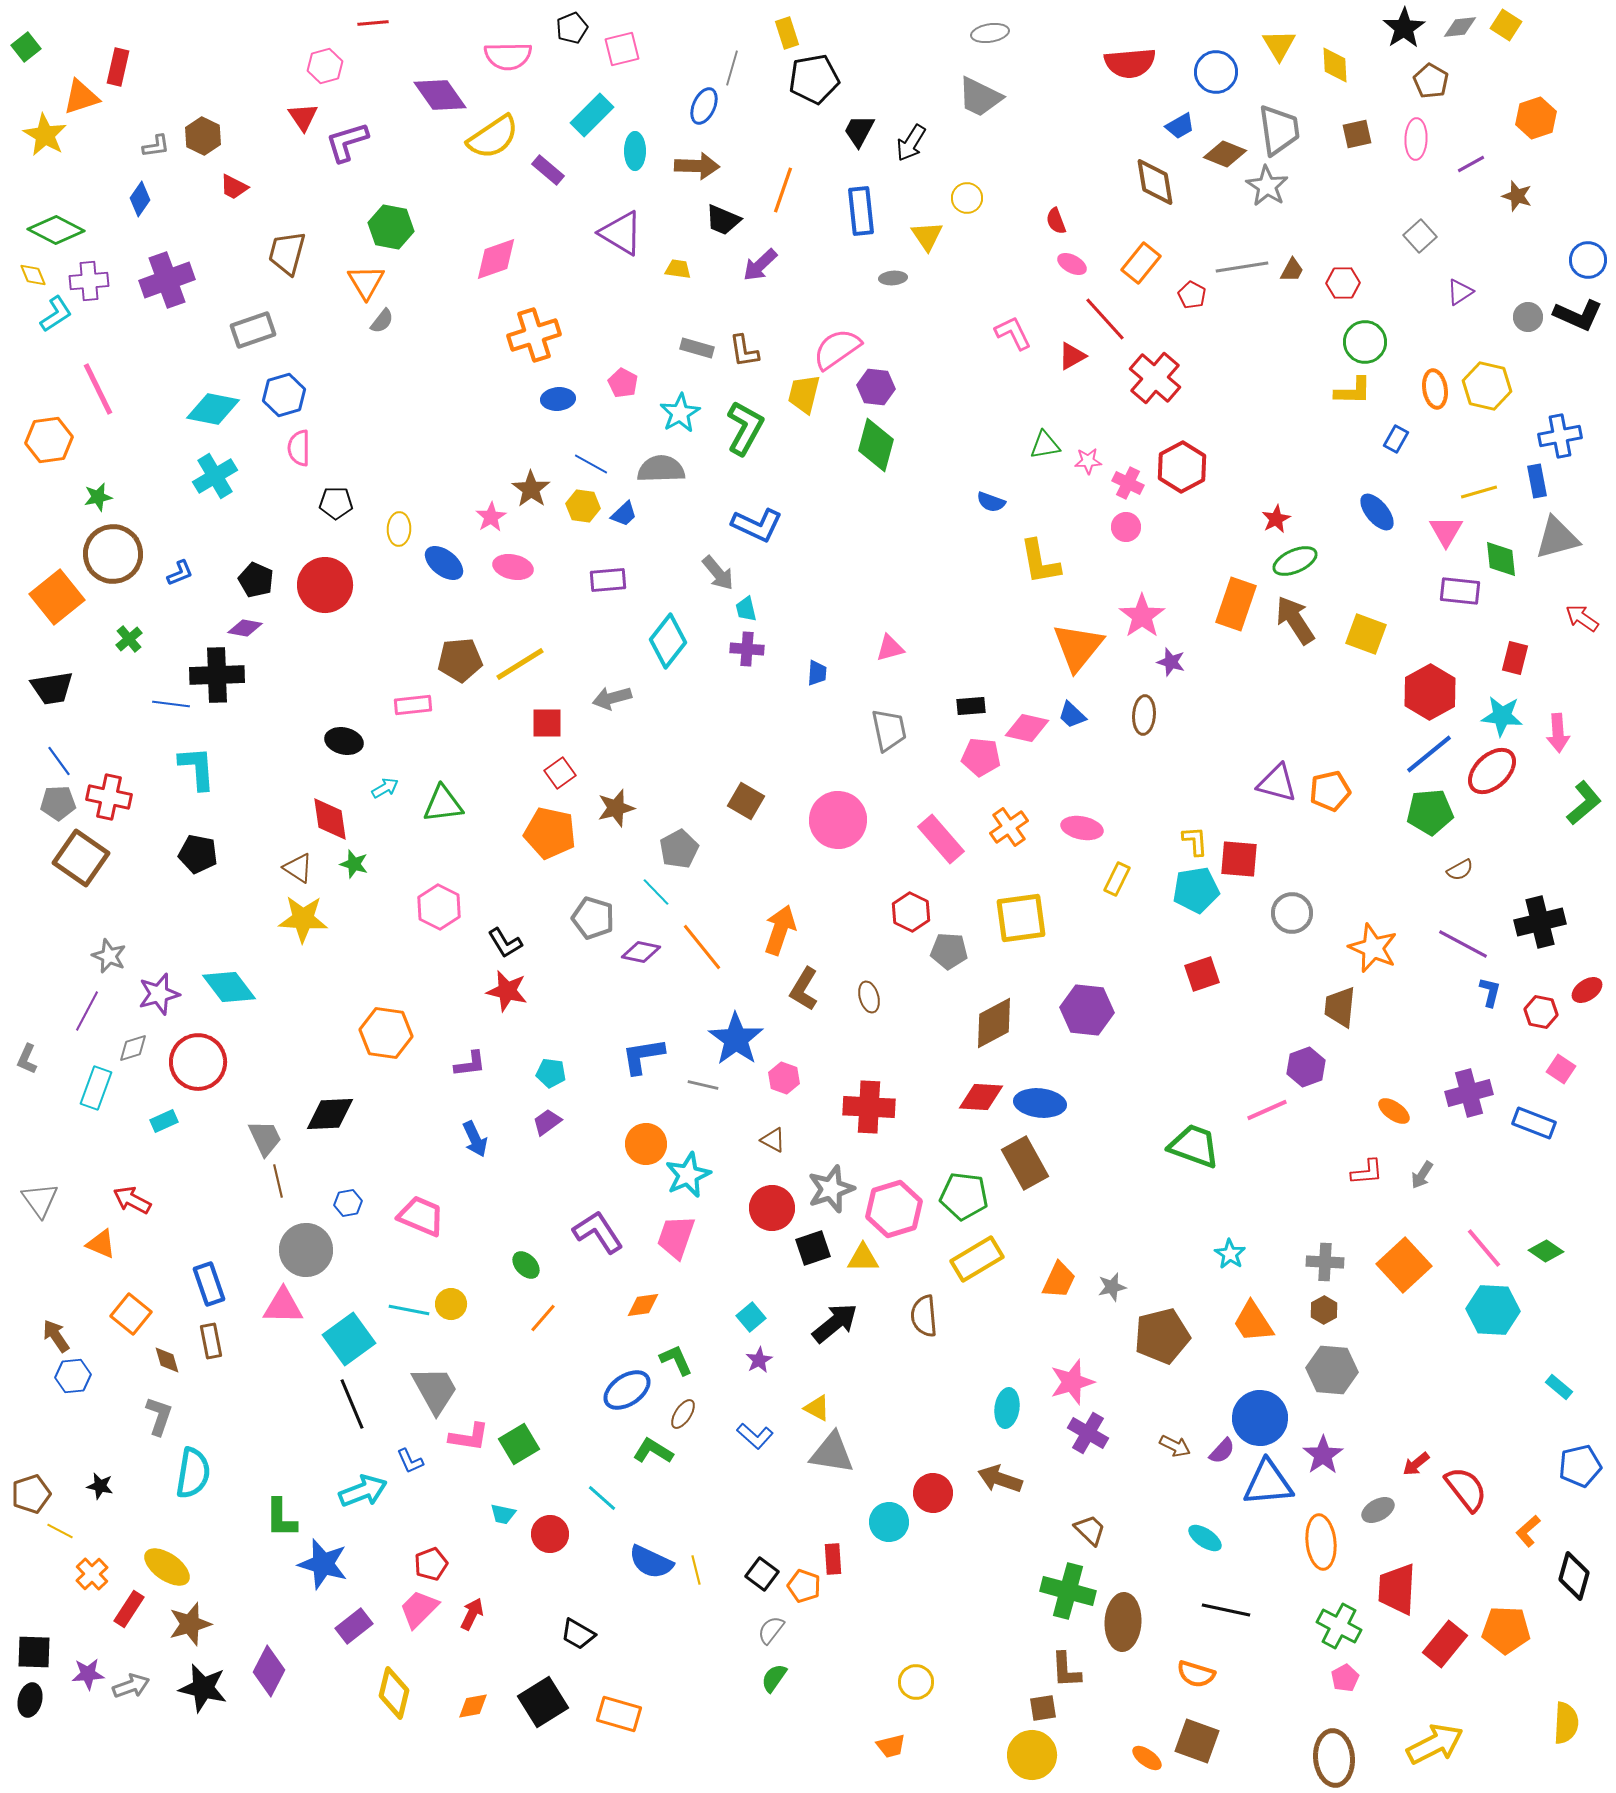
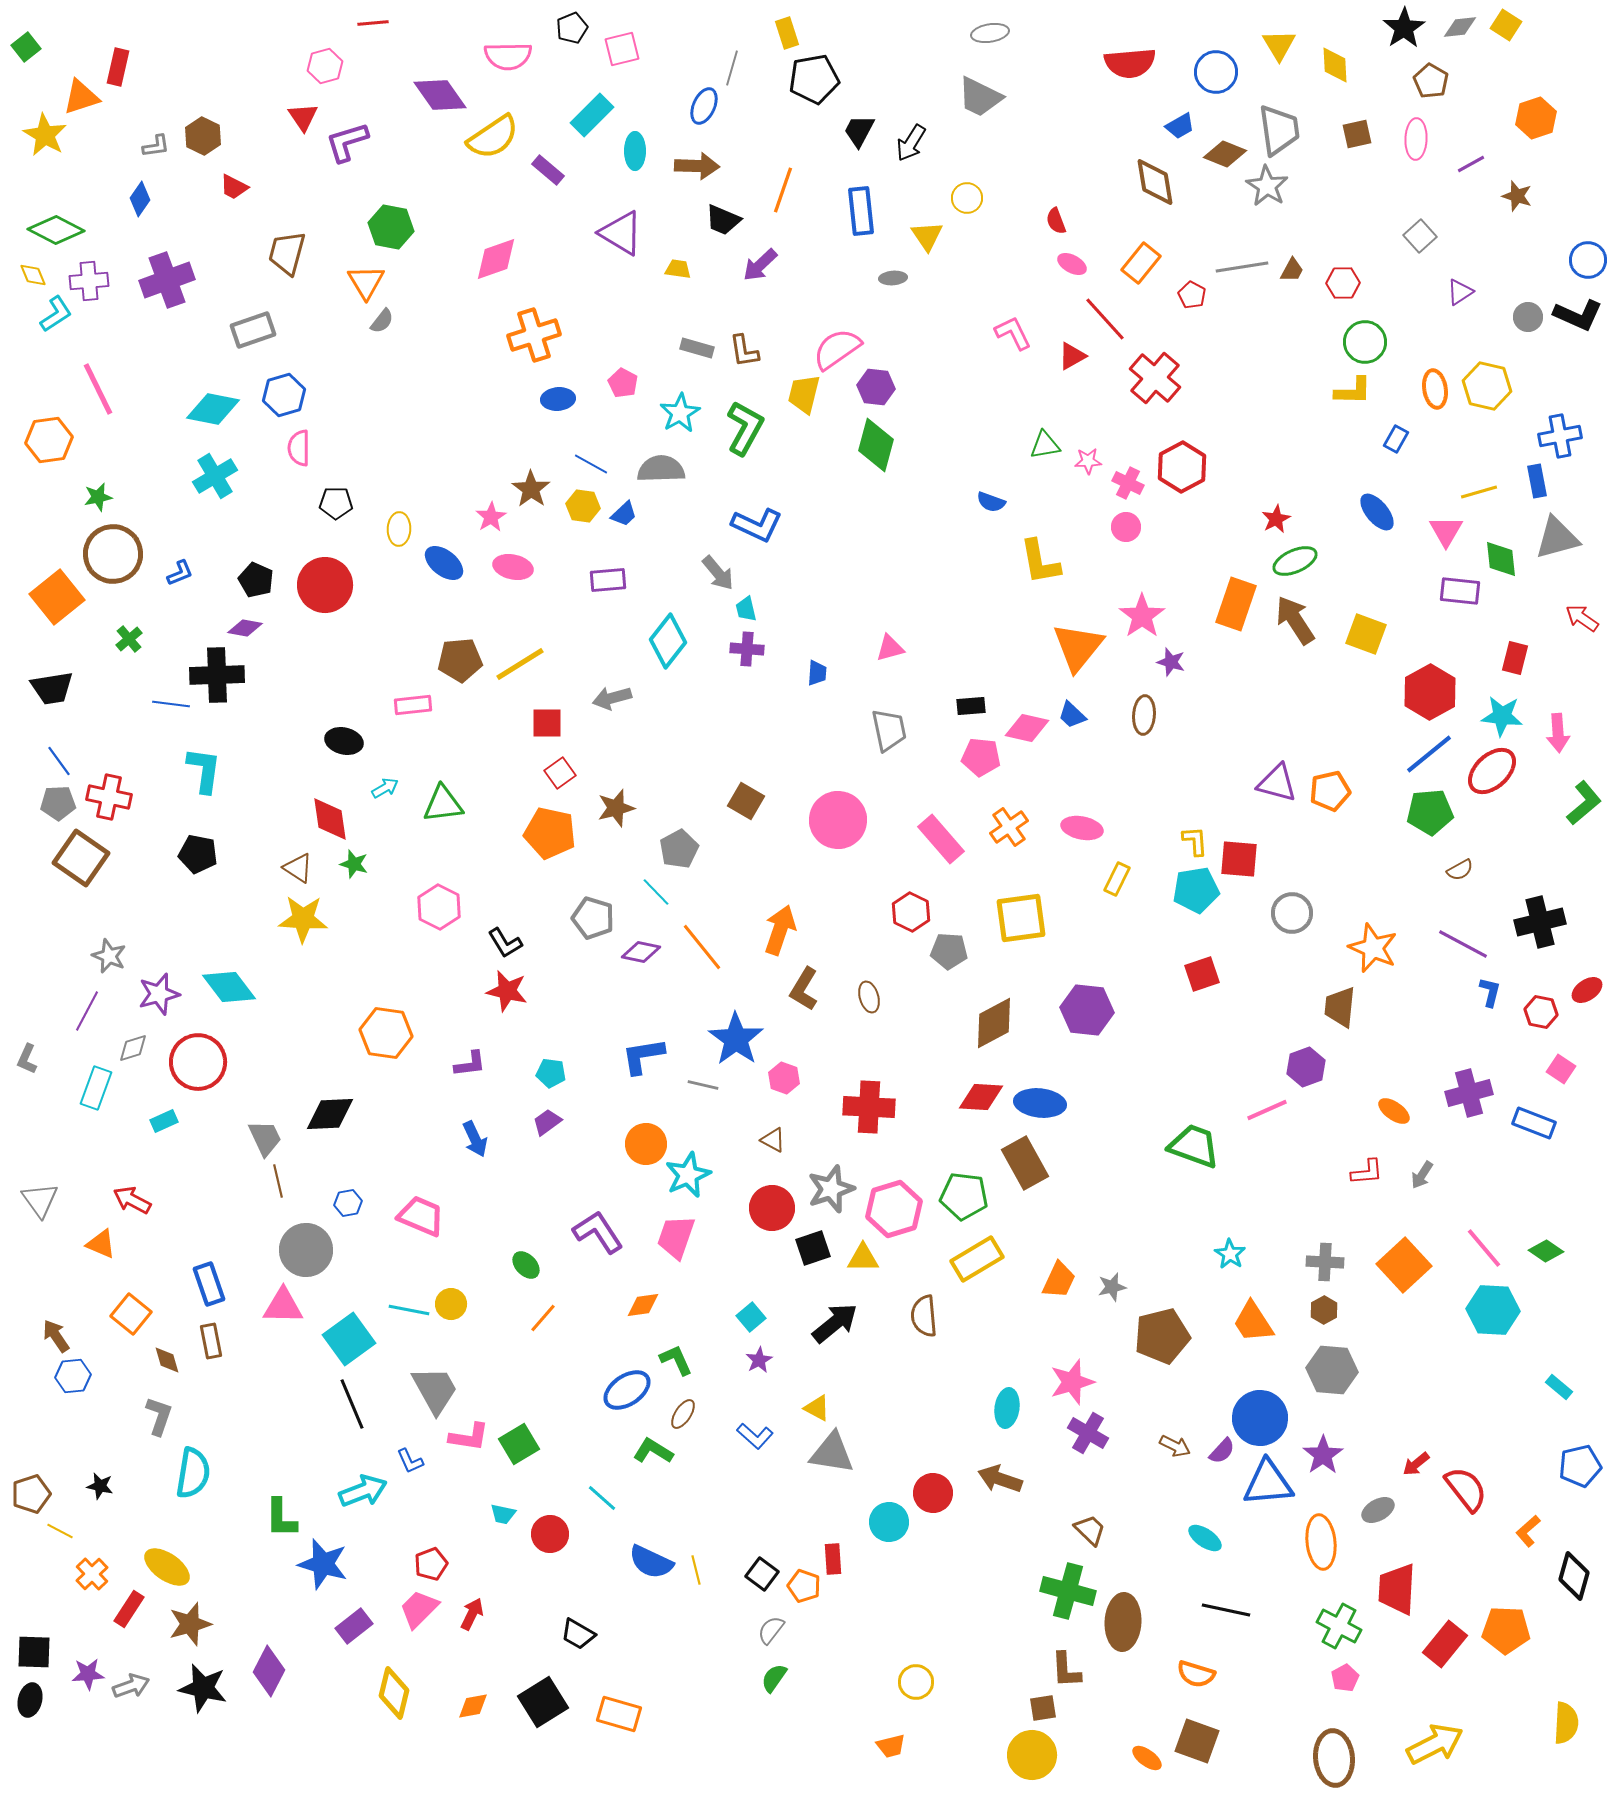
cyan L-shape at (197, 768): moved 7 px right, 2 px down; rotated 12 degrees clockwise
